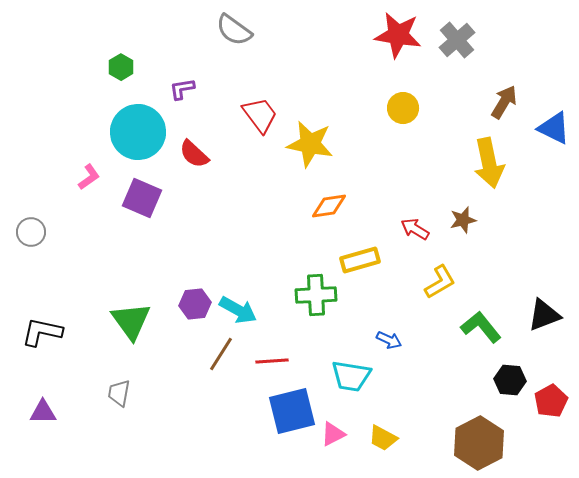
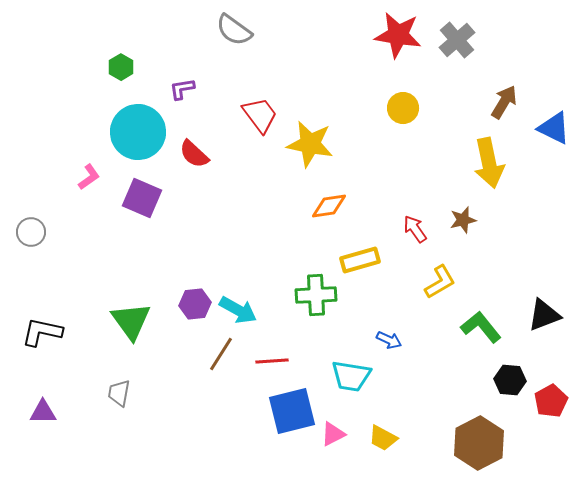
red arrow: rotated 24 degrees clockwise
